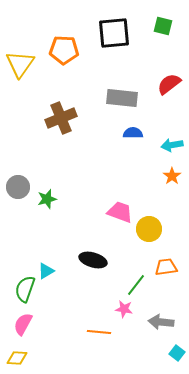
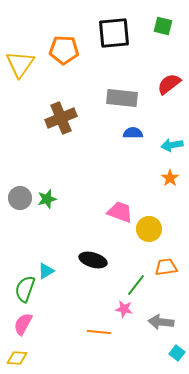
orange star: moved 2 px left, 2 px down
gray circle: moved 2 px right, 11 px down
